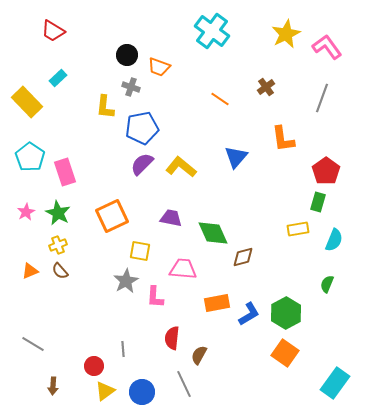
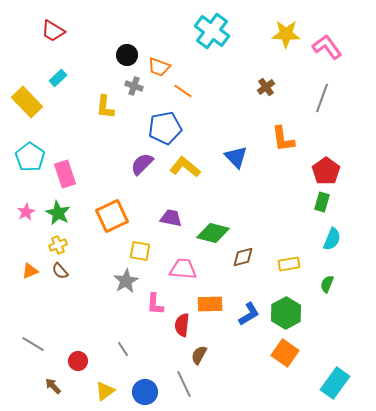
yellow star at (286, 34): rotated 28 degrees clockwise
gray cross at (131, 87): moved 3 px right, 1 px up
orange line at (220, 99): moved 37 px left, 8 px up
blue pentagon at (142, 128): moved 23 px right
blue triangle at (236, 157): rotated 25 degrees counterclockwise
yellow L-shape at (181, 167): moved 4 px right
pink rectangle at (65, 172): moved 2 px down
green rectangle at (318, 202): moved 4 px right
yellow rectangle at (298, 229): moved 9 px left, 35 px down
green diamond at (213, 233): rotated 52 degrees counterclockwise
cyan semicircle at (334, 240): moved 2 px left, 1 px up
pink L-shape at (155, 297): moved 7 px down
orange rectangle at (217, 303): moved 7 px left, 1 px down; rotated 10 degrees clockwise
red semicircle at (172, 338): moved 10 px right, 13 px up
gray line at (123, 349): rotated 28 degrees counterclockwise
red circle at (94, 366): moved 16 px left, 5 px up
brown arrow at (53, 386): rotated 132 degrees clockwise
blue circle at (142, 392): moved 3 px right
